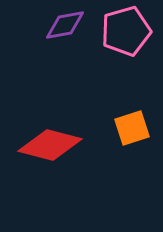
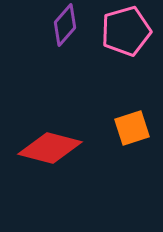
purple diamond: rotated 39 degrees counterclockwise
red diamond: moved 3 px down
